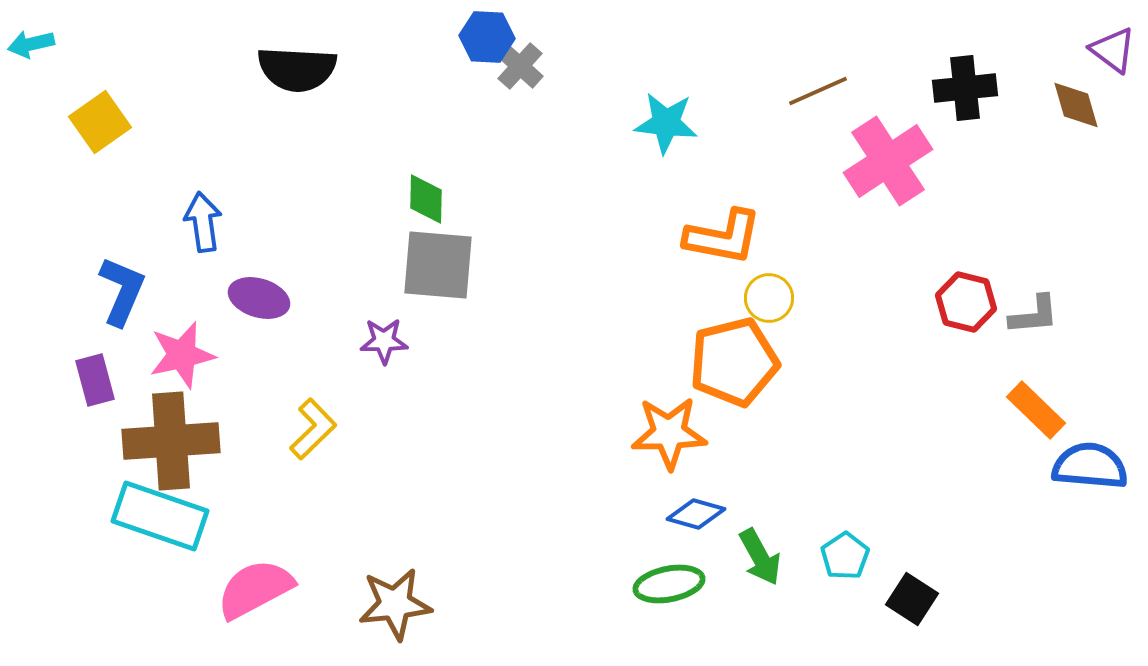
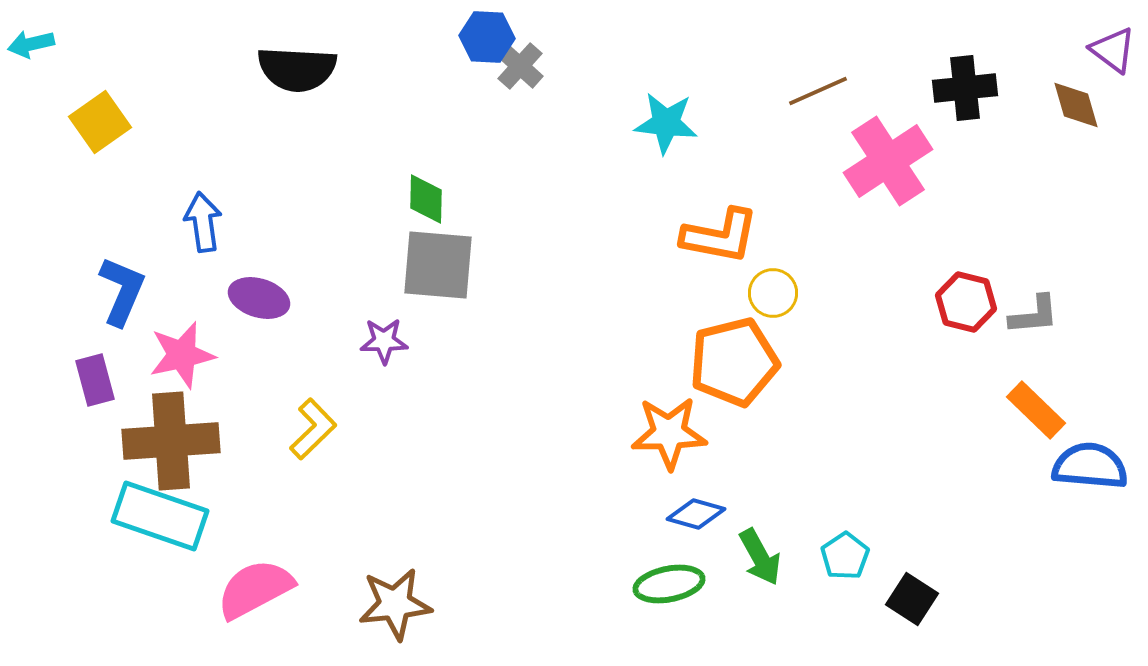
orange L-shape: moved 3 px left, 1 px up
yellow circle: moved 4 px right, 5 px up
